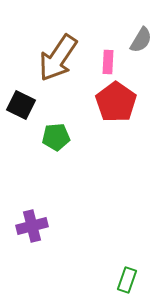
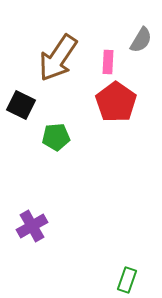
purple cross: rotated 16 degrees counterclockwise
